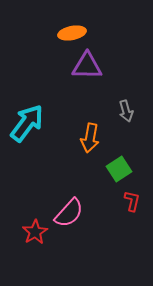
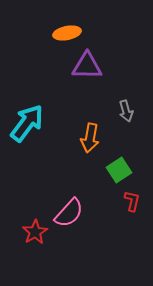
orange ellipse: moved 5 px left
green square: moved 1 px down
